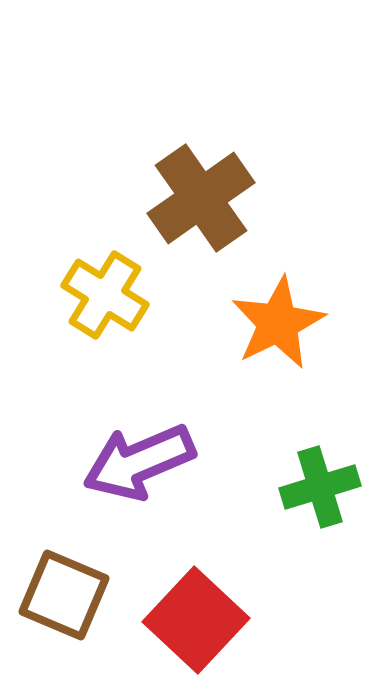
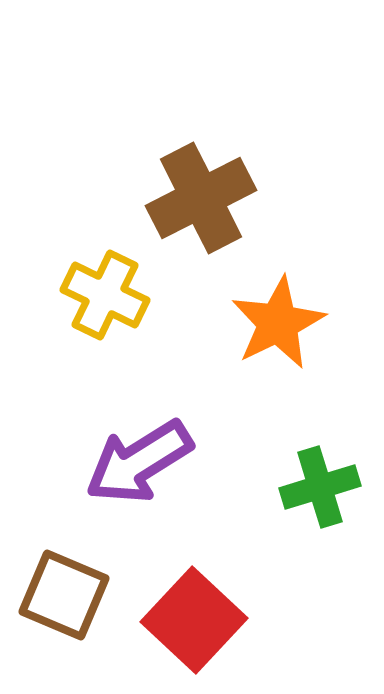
brown cross: rotated 8 degrees clockwise
yellow cross: rotated 6 degrees counterclockwise
purple arrow: rotated 9 degrees counterclockwise
red square: moved 2 px left
